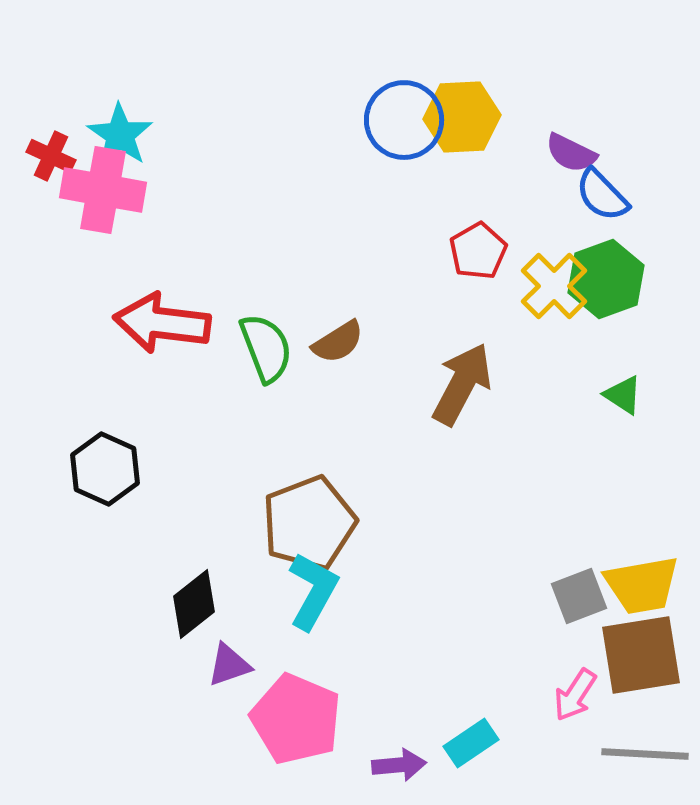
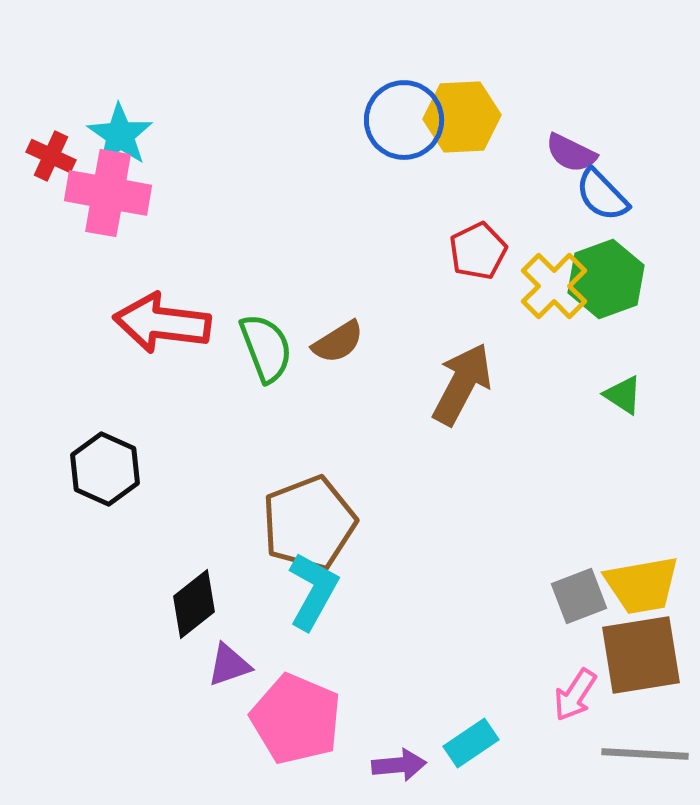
pink cross: moved 5 px right, 3 px down
red pentagon: rotated 4 degrees clockwise
